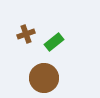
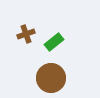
brown circle: moved 7 px right
